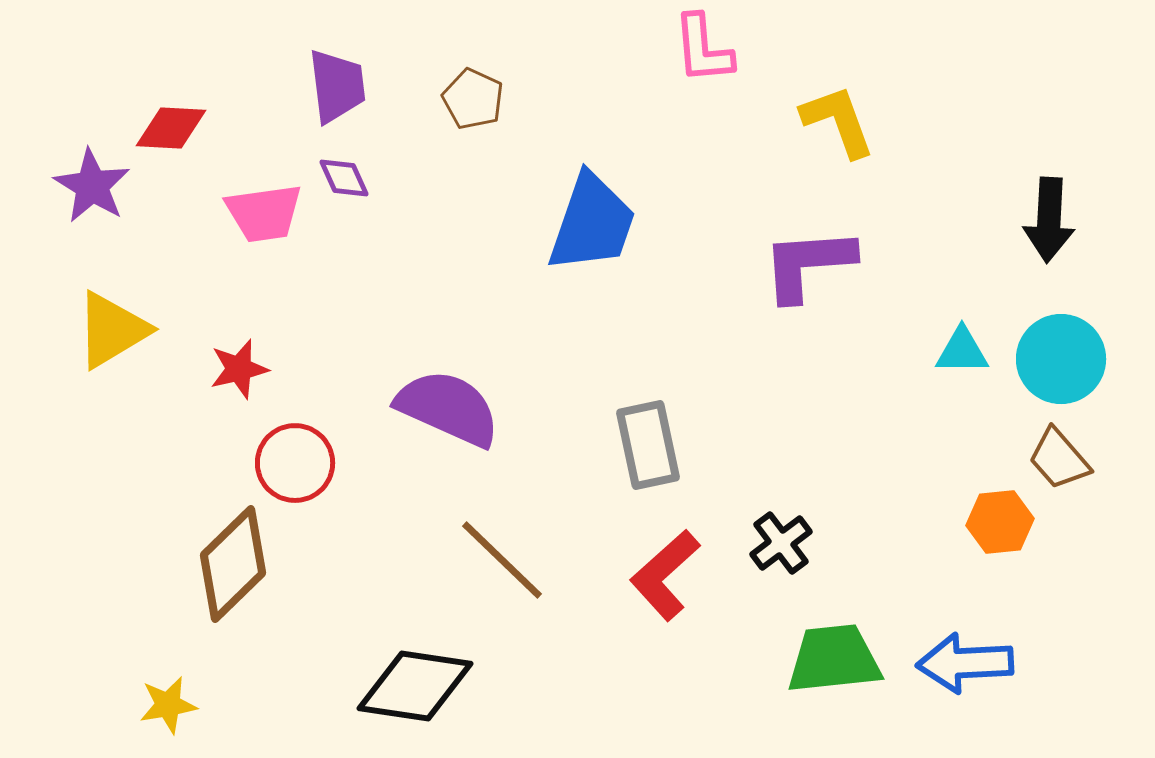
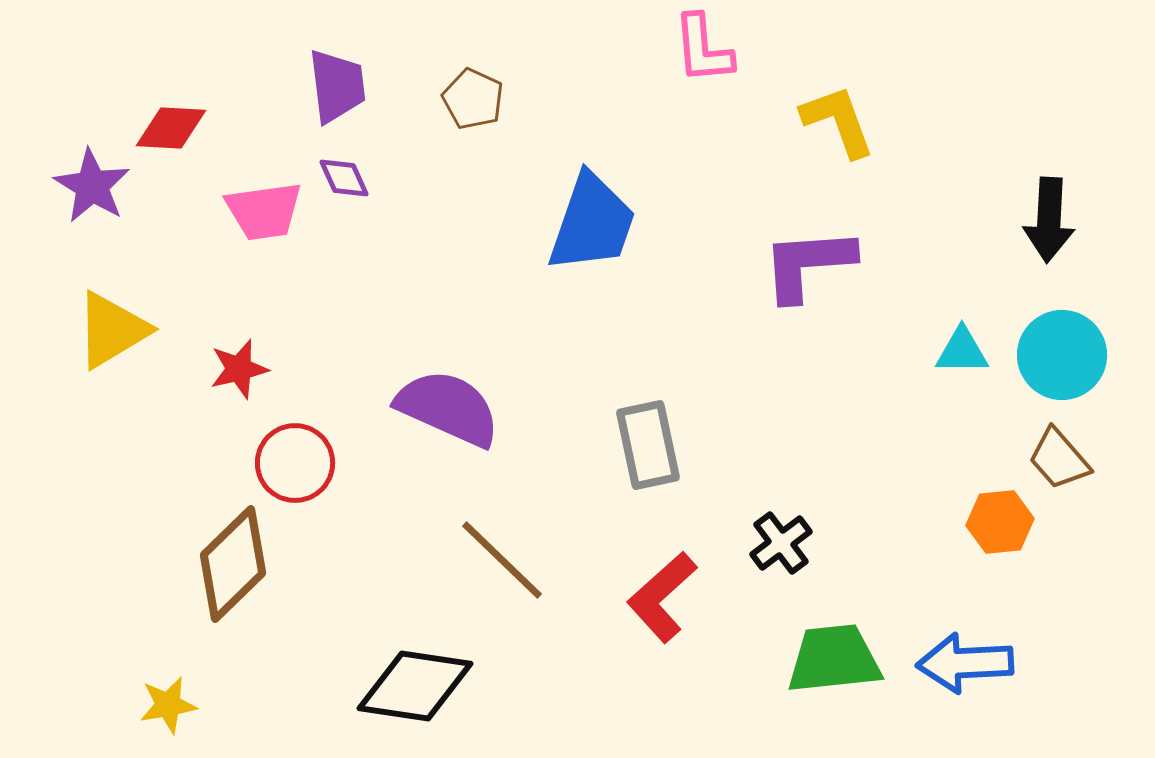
pink trapezoid: moved 2 px up
cyan circle: moved 1 px right, 4 px up
red L-shape: moved 3 px left, 22 px down
